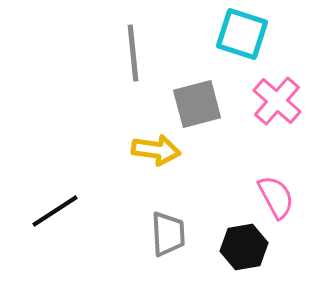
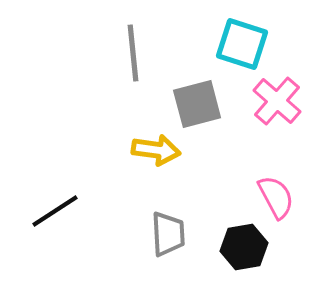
cyan square: moved 10 px down
